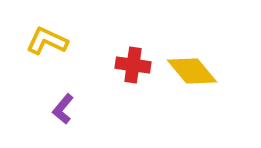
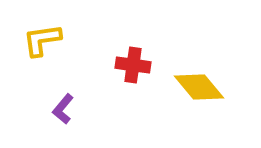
yellow L-shape: moved 5 px left, 1 px up; rotated 33 degrees counterclockwise
yellow diamond: moved 7 px right, 16 px down
